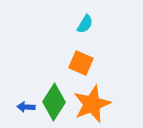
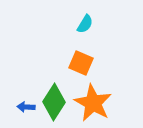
orange star: moved 1 px right, 1 px up; rotated 21 degrees counterclockwise
